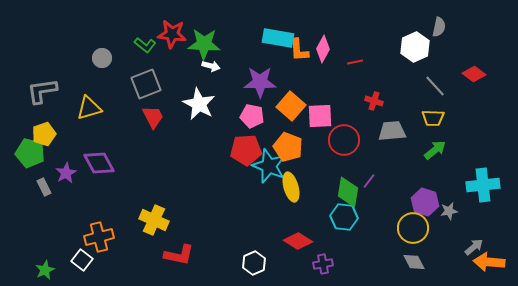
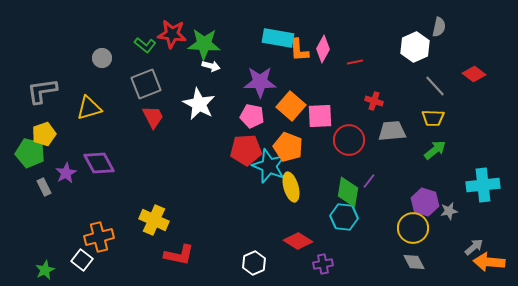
red circle at (344, 140): moved 5 px right
